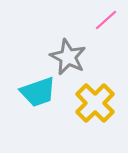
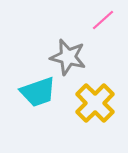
pink line: moved 3 px left
gray star: rotated 12 degrees counterclockwise
